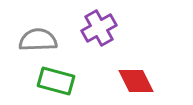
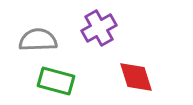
red diamond: moved 4 px up; rotated 9 degrees clockwise
